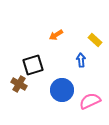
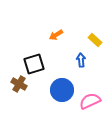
black square: moved 1 px right, 1 px up
